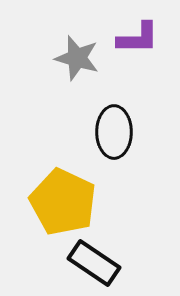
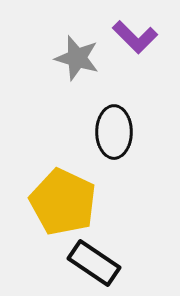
purple L-shape: moved 3 px left, 1 px up; rotated 45 degrees clockwise
